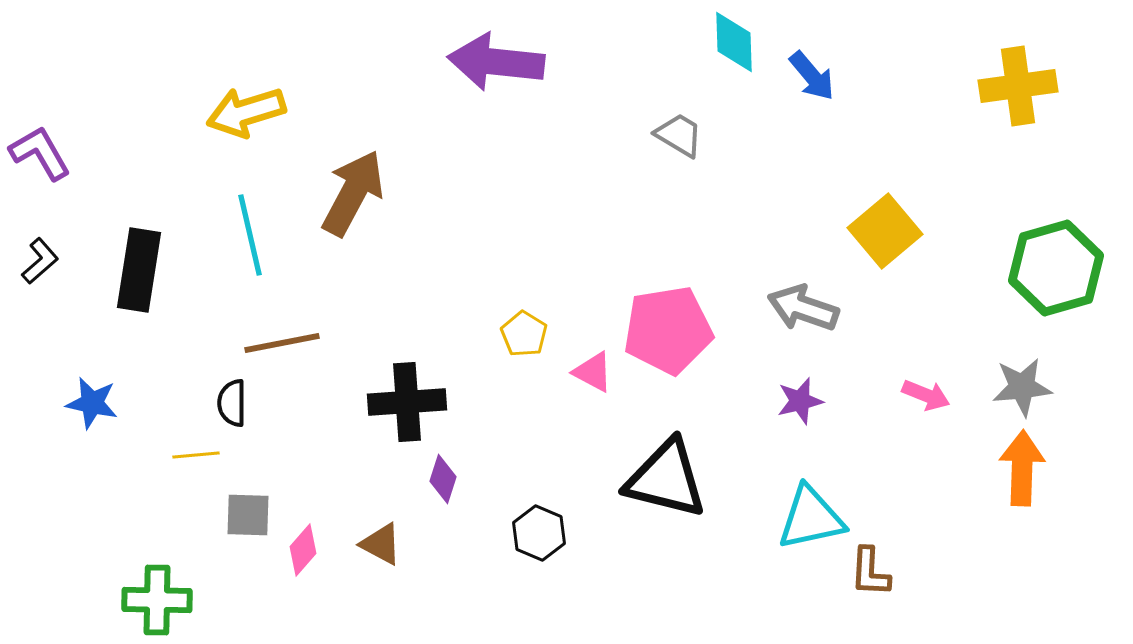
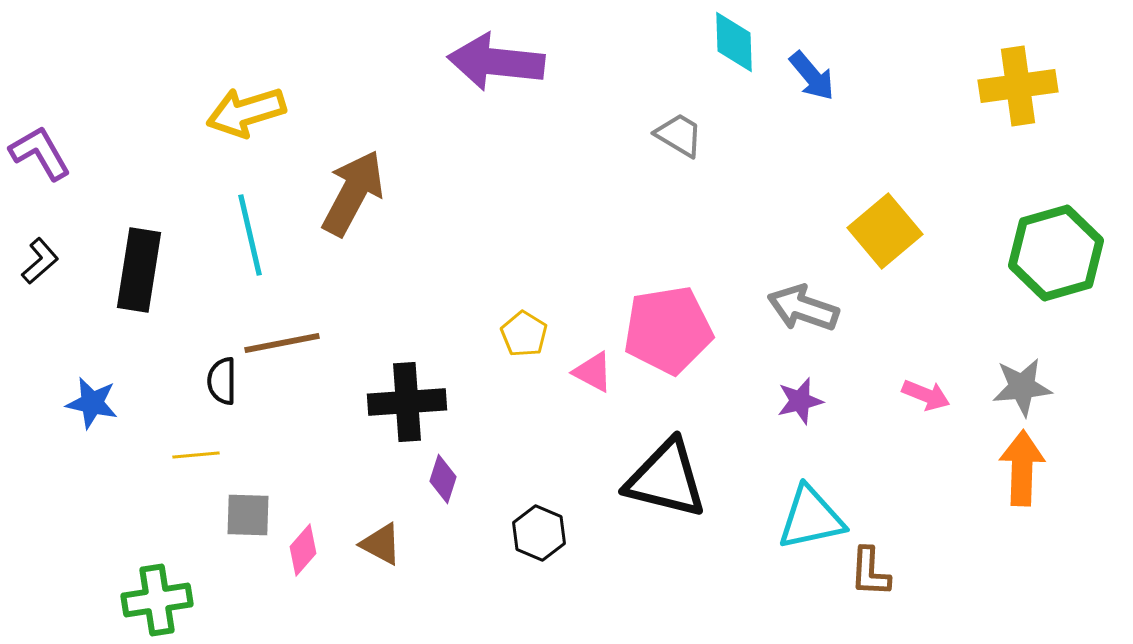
green hexagon: moved 15 px up
black semicircle: moved 10 px left, 22 px up
green cross: rotated 10 degrees counterclockwise
